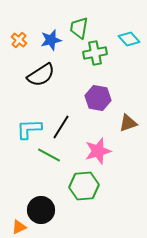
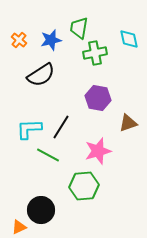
cyan diamond: rotated 30 degrees clockwise
green line: moved 1 px left
